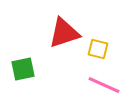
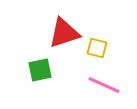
yellow square: moved 1 px left, 1 px up
green square: moved 17 px right, 1 px down
